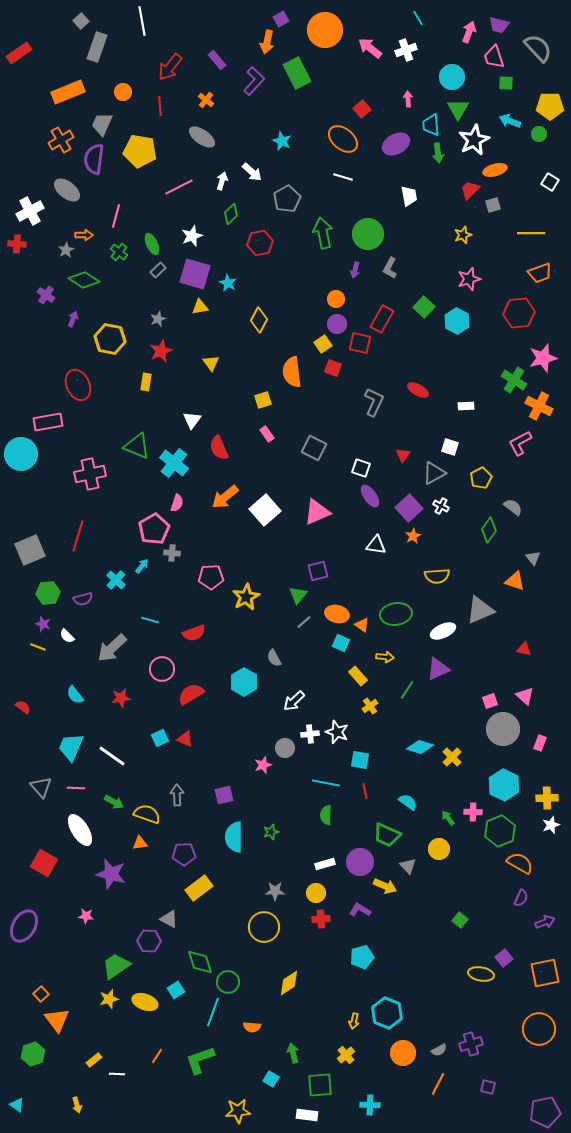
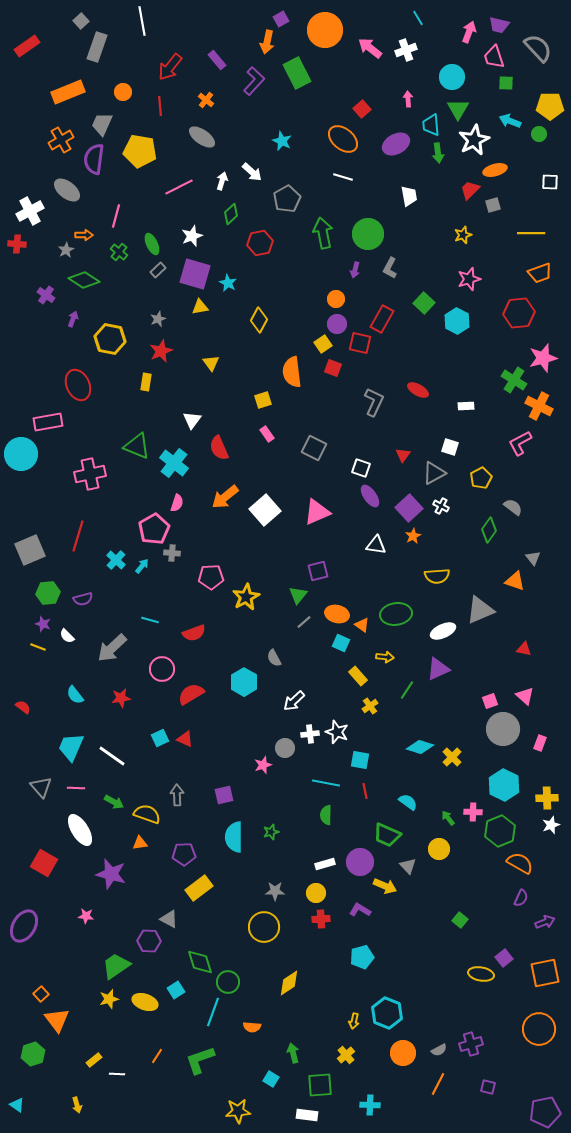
red rectangle at (19, 53): moved 8 px right, 7 px up
white square at (550, 182): rotated 30 degrees counterclockwise
green square at (424, 307): moved 4 px up
cyan cross at (116, 580): moved 20 px up
